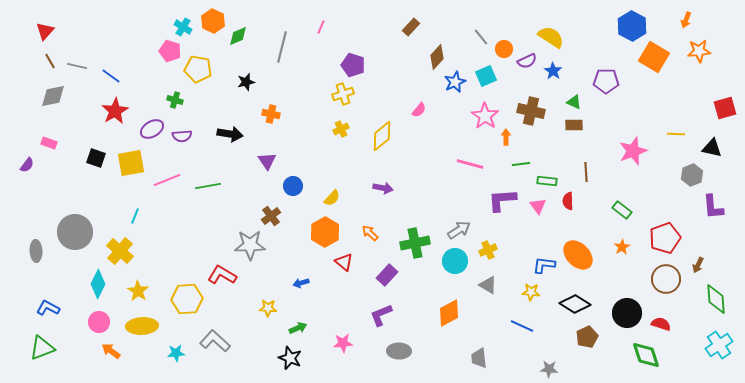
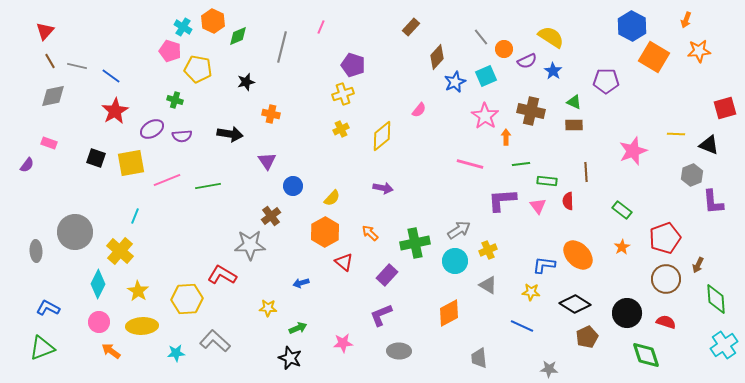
black triangle at (712, 148): moved 3 px left, 3 px up; rotated 10 degrees clockwise
purple L-shape at (713, 207): moved 5 px up
red semicircle at (661, 324): moved 5 px right, 2 px up
cyan cross at (719, 345): moved 5 px right
